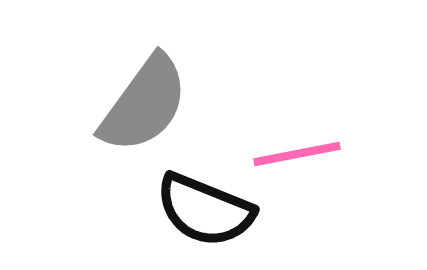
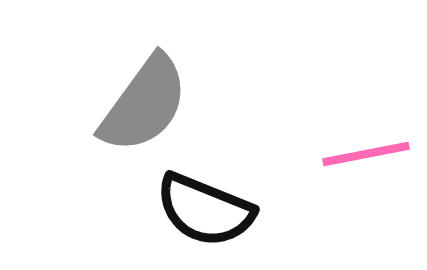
pink line: moved 69 px right
